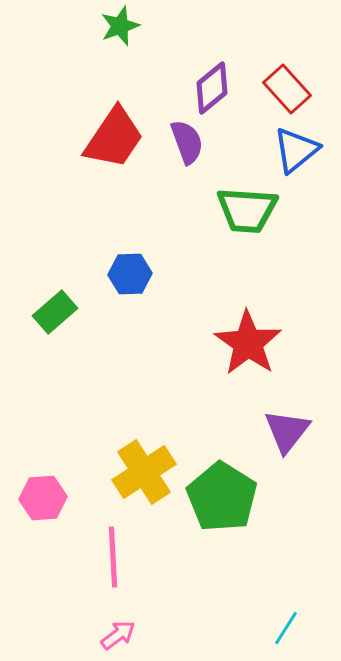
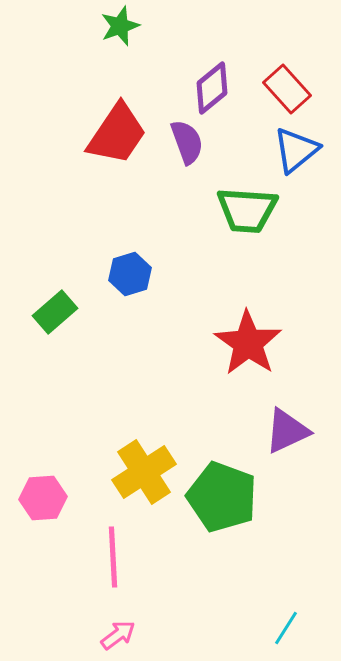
red trapezoid: moved 3 px right, 4 px up
blue hexagon: rotated 15 degrees counterclockwise
purple triangle: rotated 27 degrees clockwise
green pentagon: rotated 12 degrees counterclockwise
